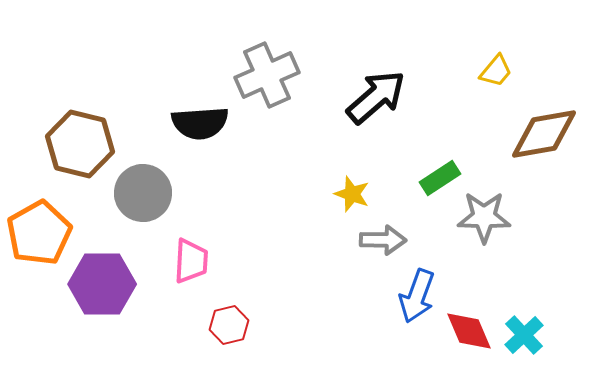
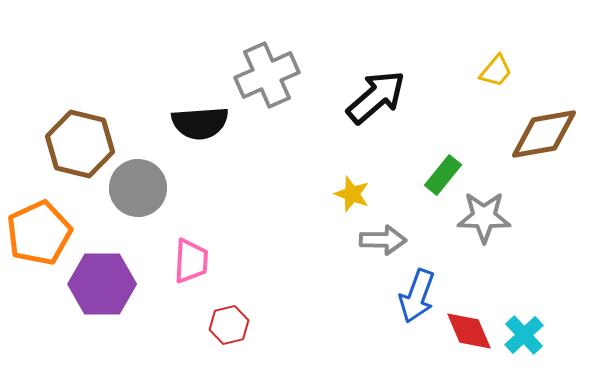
green rectangle: moved 3 px right, 3 px up; rotated 18 degrees counterclockwise
gray circle: moved 5 px left, 5 px up
orange pentagon: rotated 4 degrees clockwise
